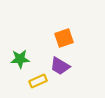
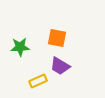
orange square: moved 7 px left; rotated 30 degrees clockwise
green star: moved 12 px up
